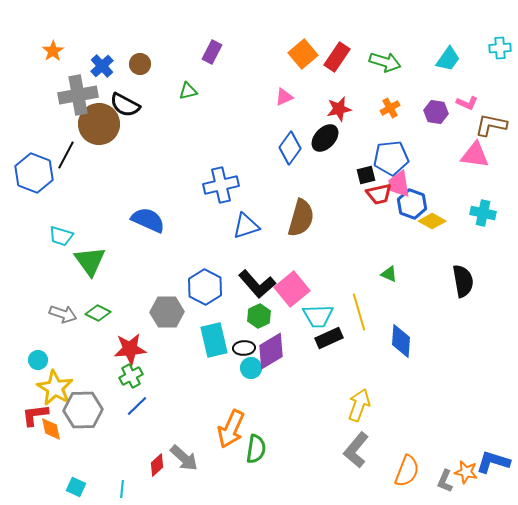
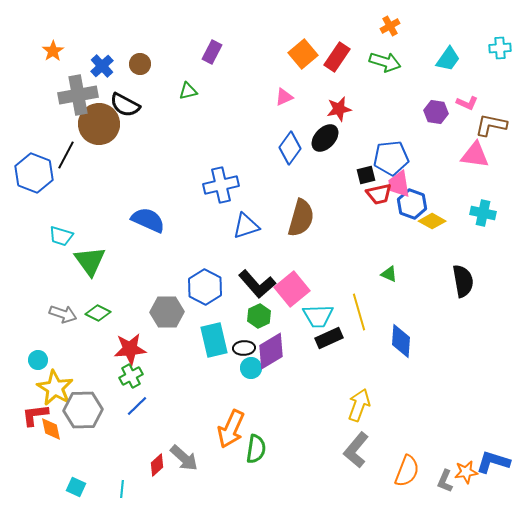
orange cross at (390, 108): moved 82 px up
orange star at (466, 472): rotated 20 degrees counterclockwise
